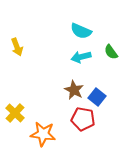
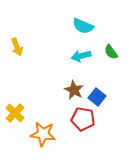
cyan semicircle: moved 2 px right, 5 px up
cyan arrow: moved 1 px up
